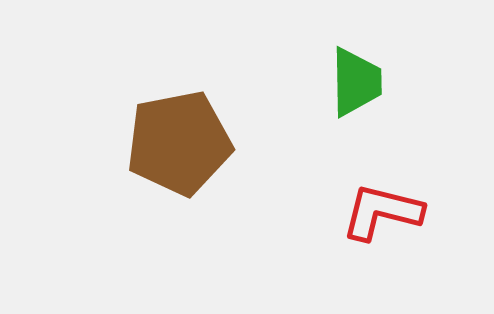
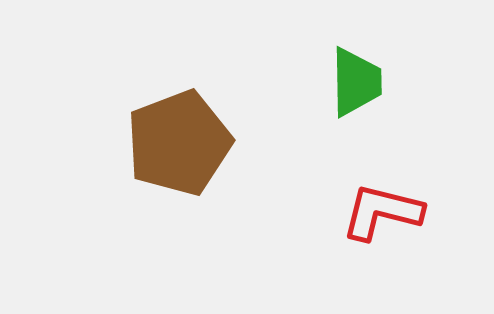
brown pentagon: rotated 10 degrees counterclockwise
